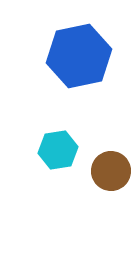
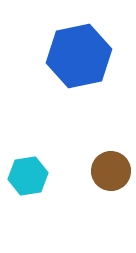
cyan hexagon: moved 30 px left, 26 px down
